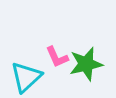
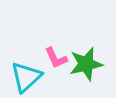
pink L-shape: moved 1 px left, 1 px down
